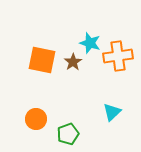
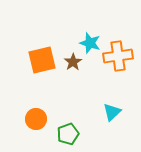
orange square: rotated 24 degrees counterclockwise
